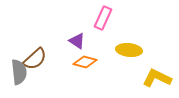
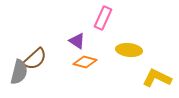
gray semicircle: rotated 20 degrees clockwise
